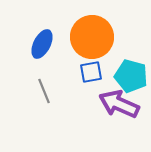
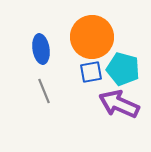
blue ellipse: moved 1 px left, 5 px down; rotated 36 degrees counterclockwise
cyan pentagon: moved 8 px left, 7 px up
